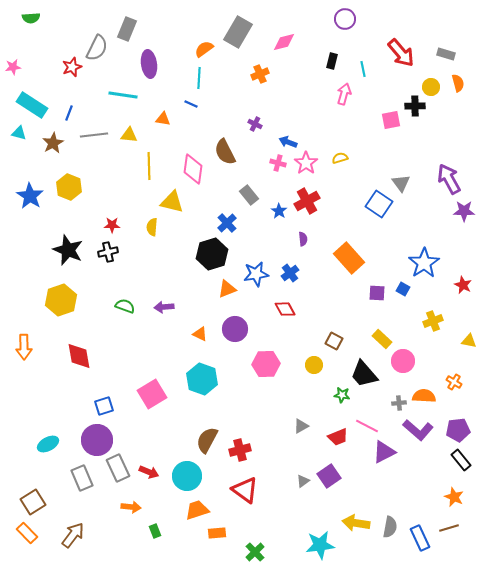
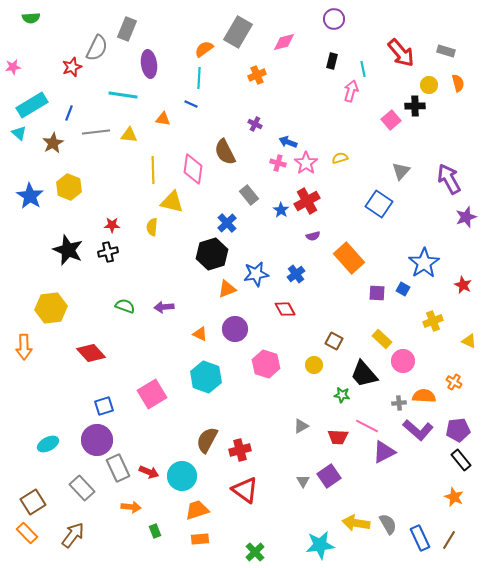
purple circle at (345, 19): moved 11 px left
gray rectangle at (446, 54): moved 3 px up
orange cross at (260, 74): moved 3 px left, 1 px down
yellow circle at (431, 87): moved 2 px left, 2 px up
pink arrow at (344, 94): moved 7 px right, 3 px up
cyan rectangle at (32, 105): rotated 64 degrees counterclockwise
pink square at (391, 120): rotated 30 degrees counterclockwise
cyan triangle at (19, 133): rotated 28 degrees clockwise
gray line at (94, 135): moved 2 px right, 3 px up
yellow line at (149, 166): moved 4 px right, 4 px down
gray triangle at (401, 183): moved 12 px up; rotated 18 degrees clockwise
blue star at (279, 211): moved 2 px right, 1 px up
purple star at (464, 211): moved 2 px right, 6 px down; rotated 20 degrees counterclockwise
purple semicircle at (303, 239): moved 10 px right, 3 px up; rotated 80 degrees clockwise
blue cross at (290, 273): moved 6 px right, 1 px down
yellow hexagon at (61, 300): moved 10 px left, 8 px down; rotated 12 degrees clockwise
yellow triangle at (469, 341): rotated 14 degrees clockwise
red diamond at (79, 356): moved 12 px right, 3 px up; rotated 32 degrees counterclockwise
pink hexagon at (266, 364): rotated 20 degrees clockwise
cyan hexagon at (202, 379): moved 4 px right, 2 px up
red trapezoid at (338, 437): rotated 25 degrees clockwise
cyan circle at (187, 476): moved 5 px left
gray rectangle at (82, 478): moved 10 px down; rotated 20 degrees counterclockwise
gray triangle at (303, 481): rotated 24 degrees counterclockwise
gray semicircle at (390, 527): moved 2 px left, 3 px up; rotated 40 degrees counterclockwise
brown line at (449, 528): moved 12 px down; rotated 42 degrees counterclockwise
orange rectangle at (217, 533): moved 17 px left, 6 px down
